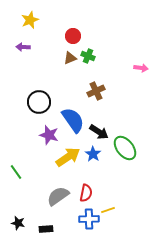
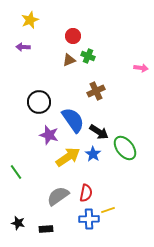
brown triangle: moved 1 px left, 2 px down
